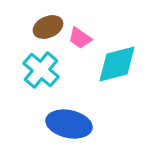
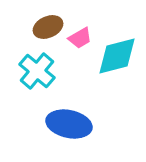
pink trapezoid: rotated 65 degrees counterclockwise
cyan diamond: moved 8 px up
cyan cross: moved 4 px left, 1 px down
